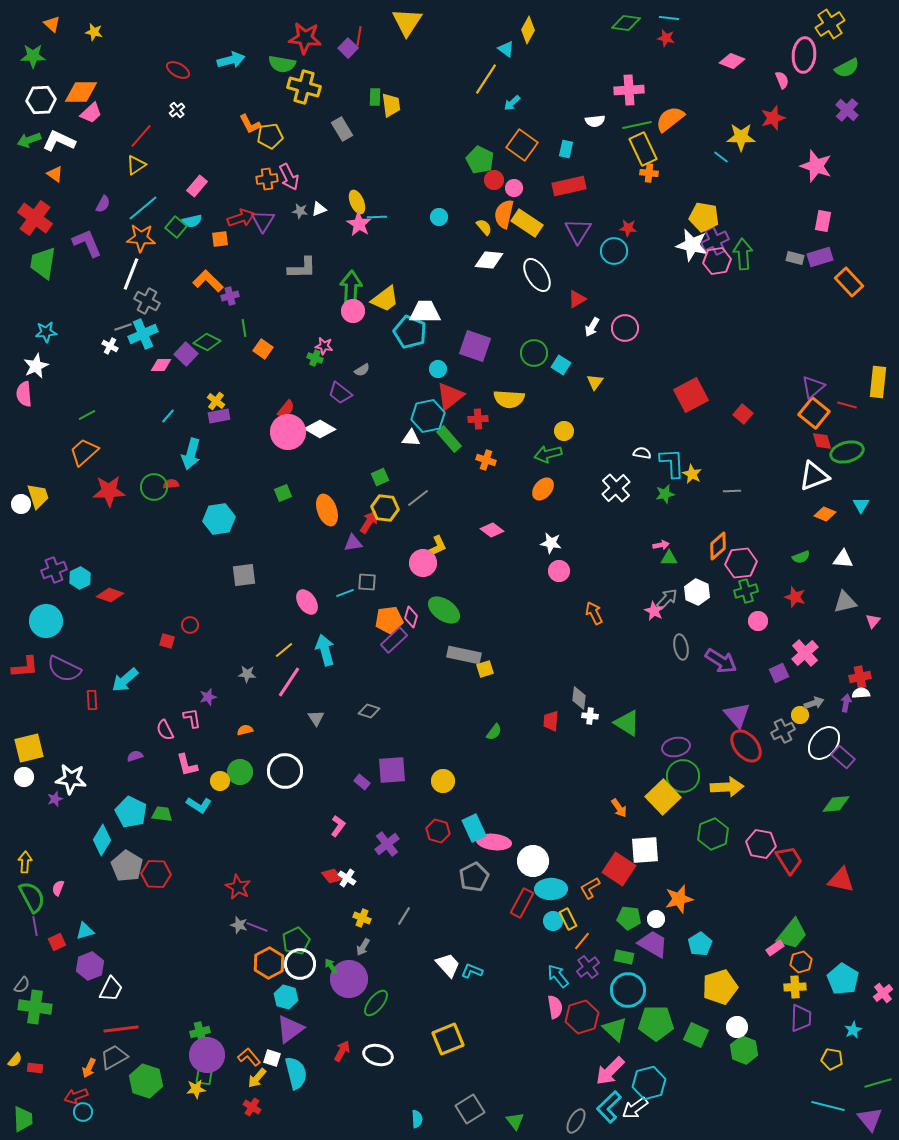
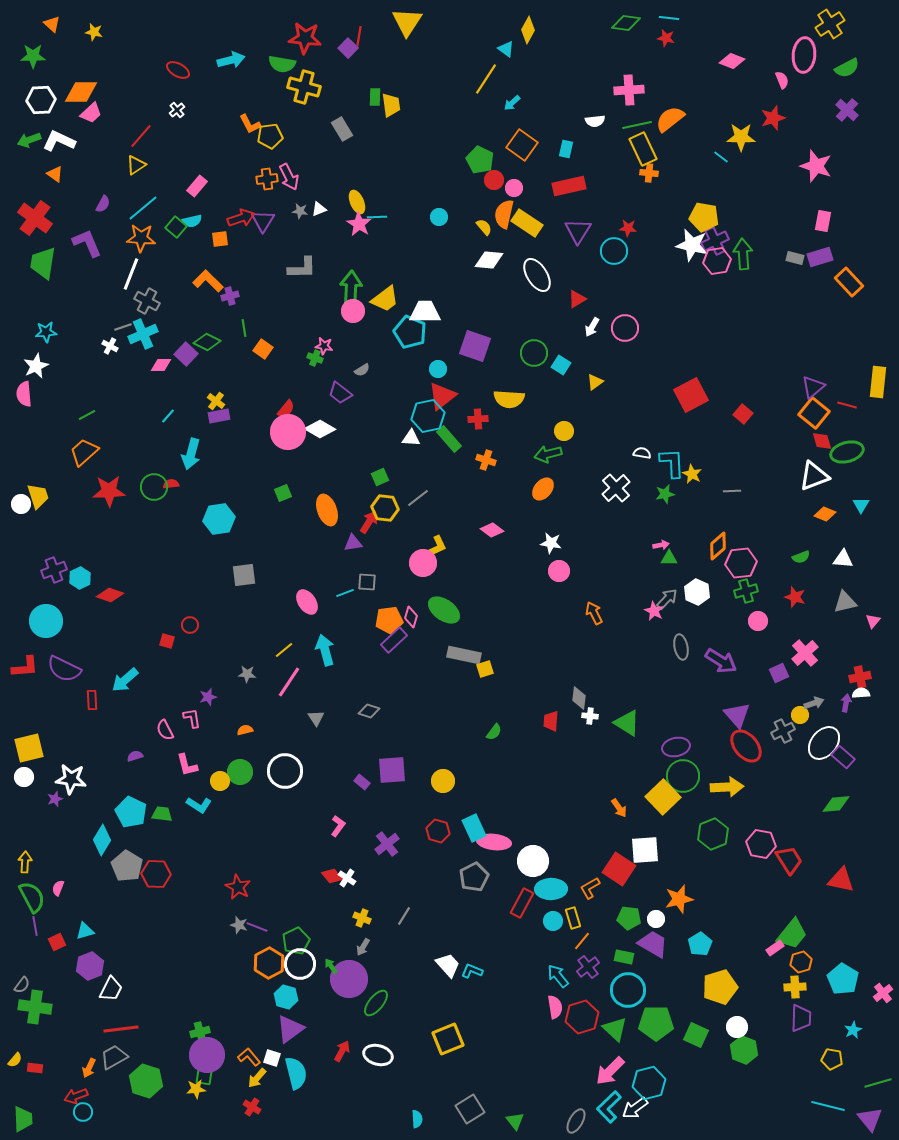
yellow triangle at (595, 382): rotated 18 degrees clockwise
red triangle at (450, 396): moved 8 px left
yellow rectangle at (568, 919): moved 5 px right, 1 px up; rotated 10 degrees clockwise
